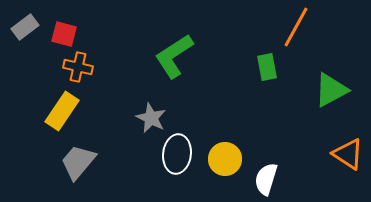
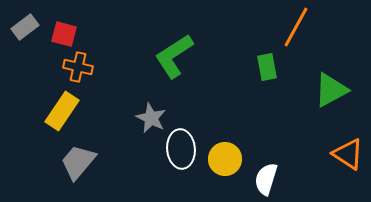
white ellipse: moved 4 px right, 5 px up; rotated 12 degrees counterclockwise
